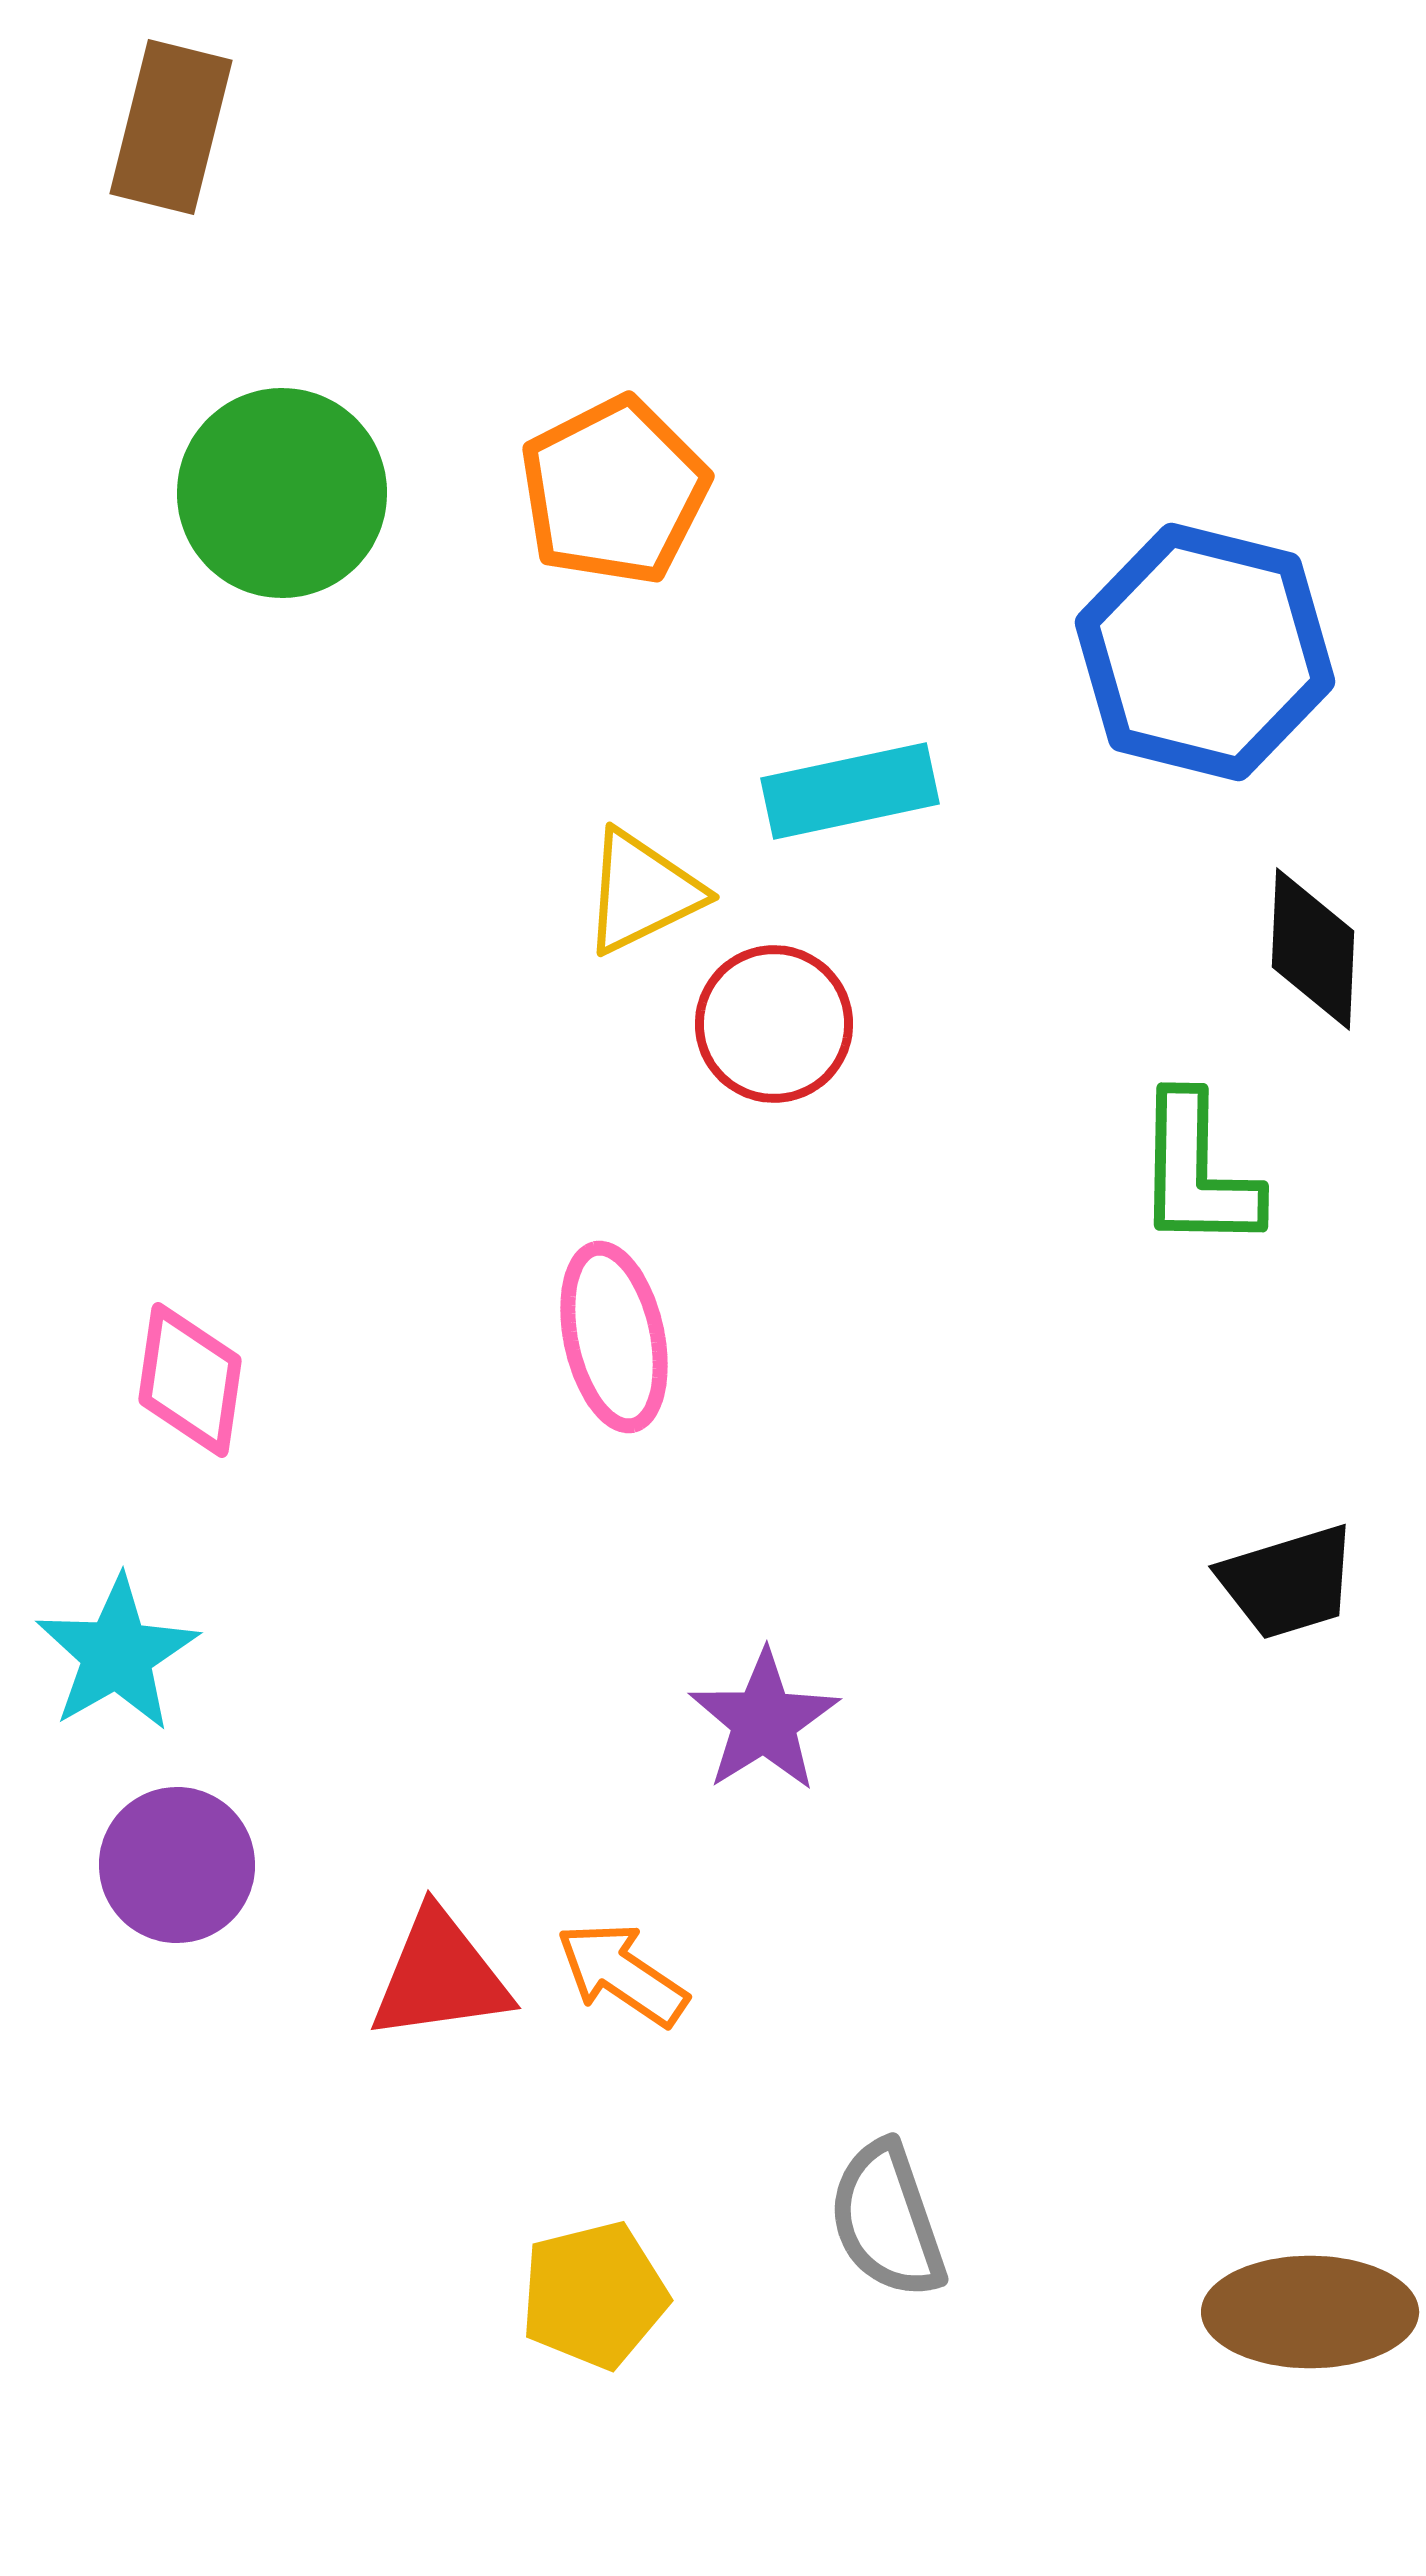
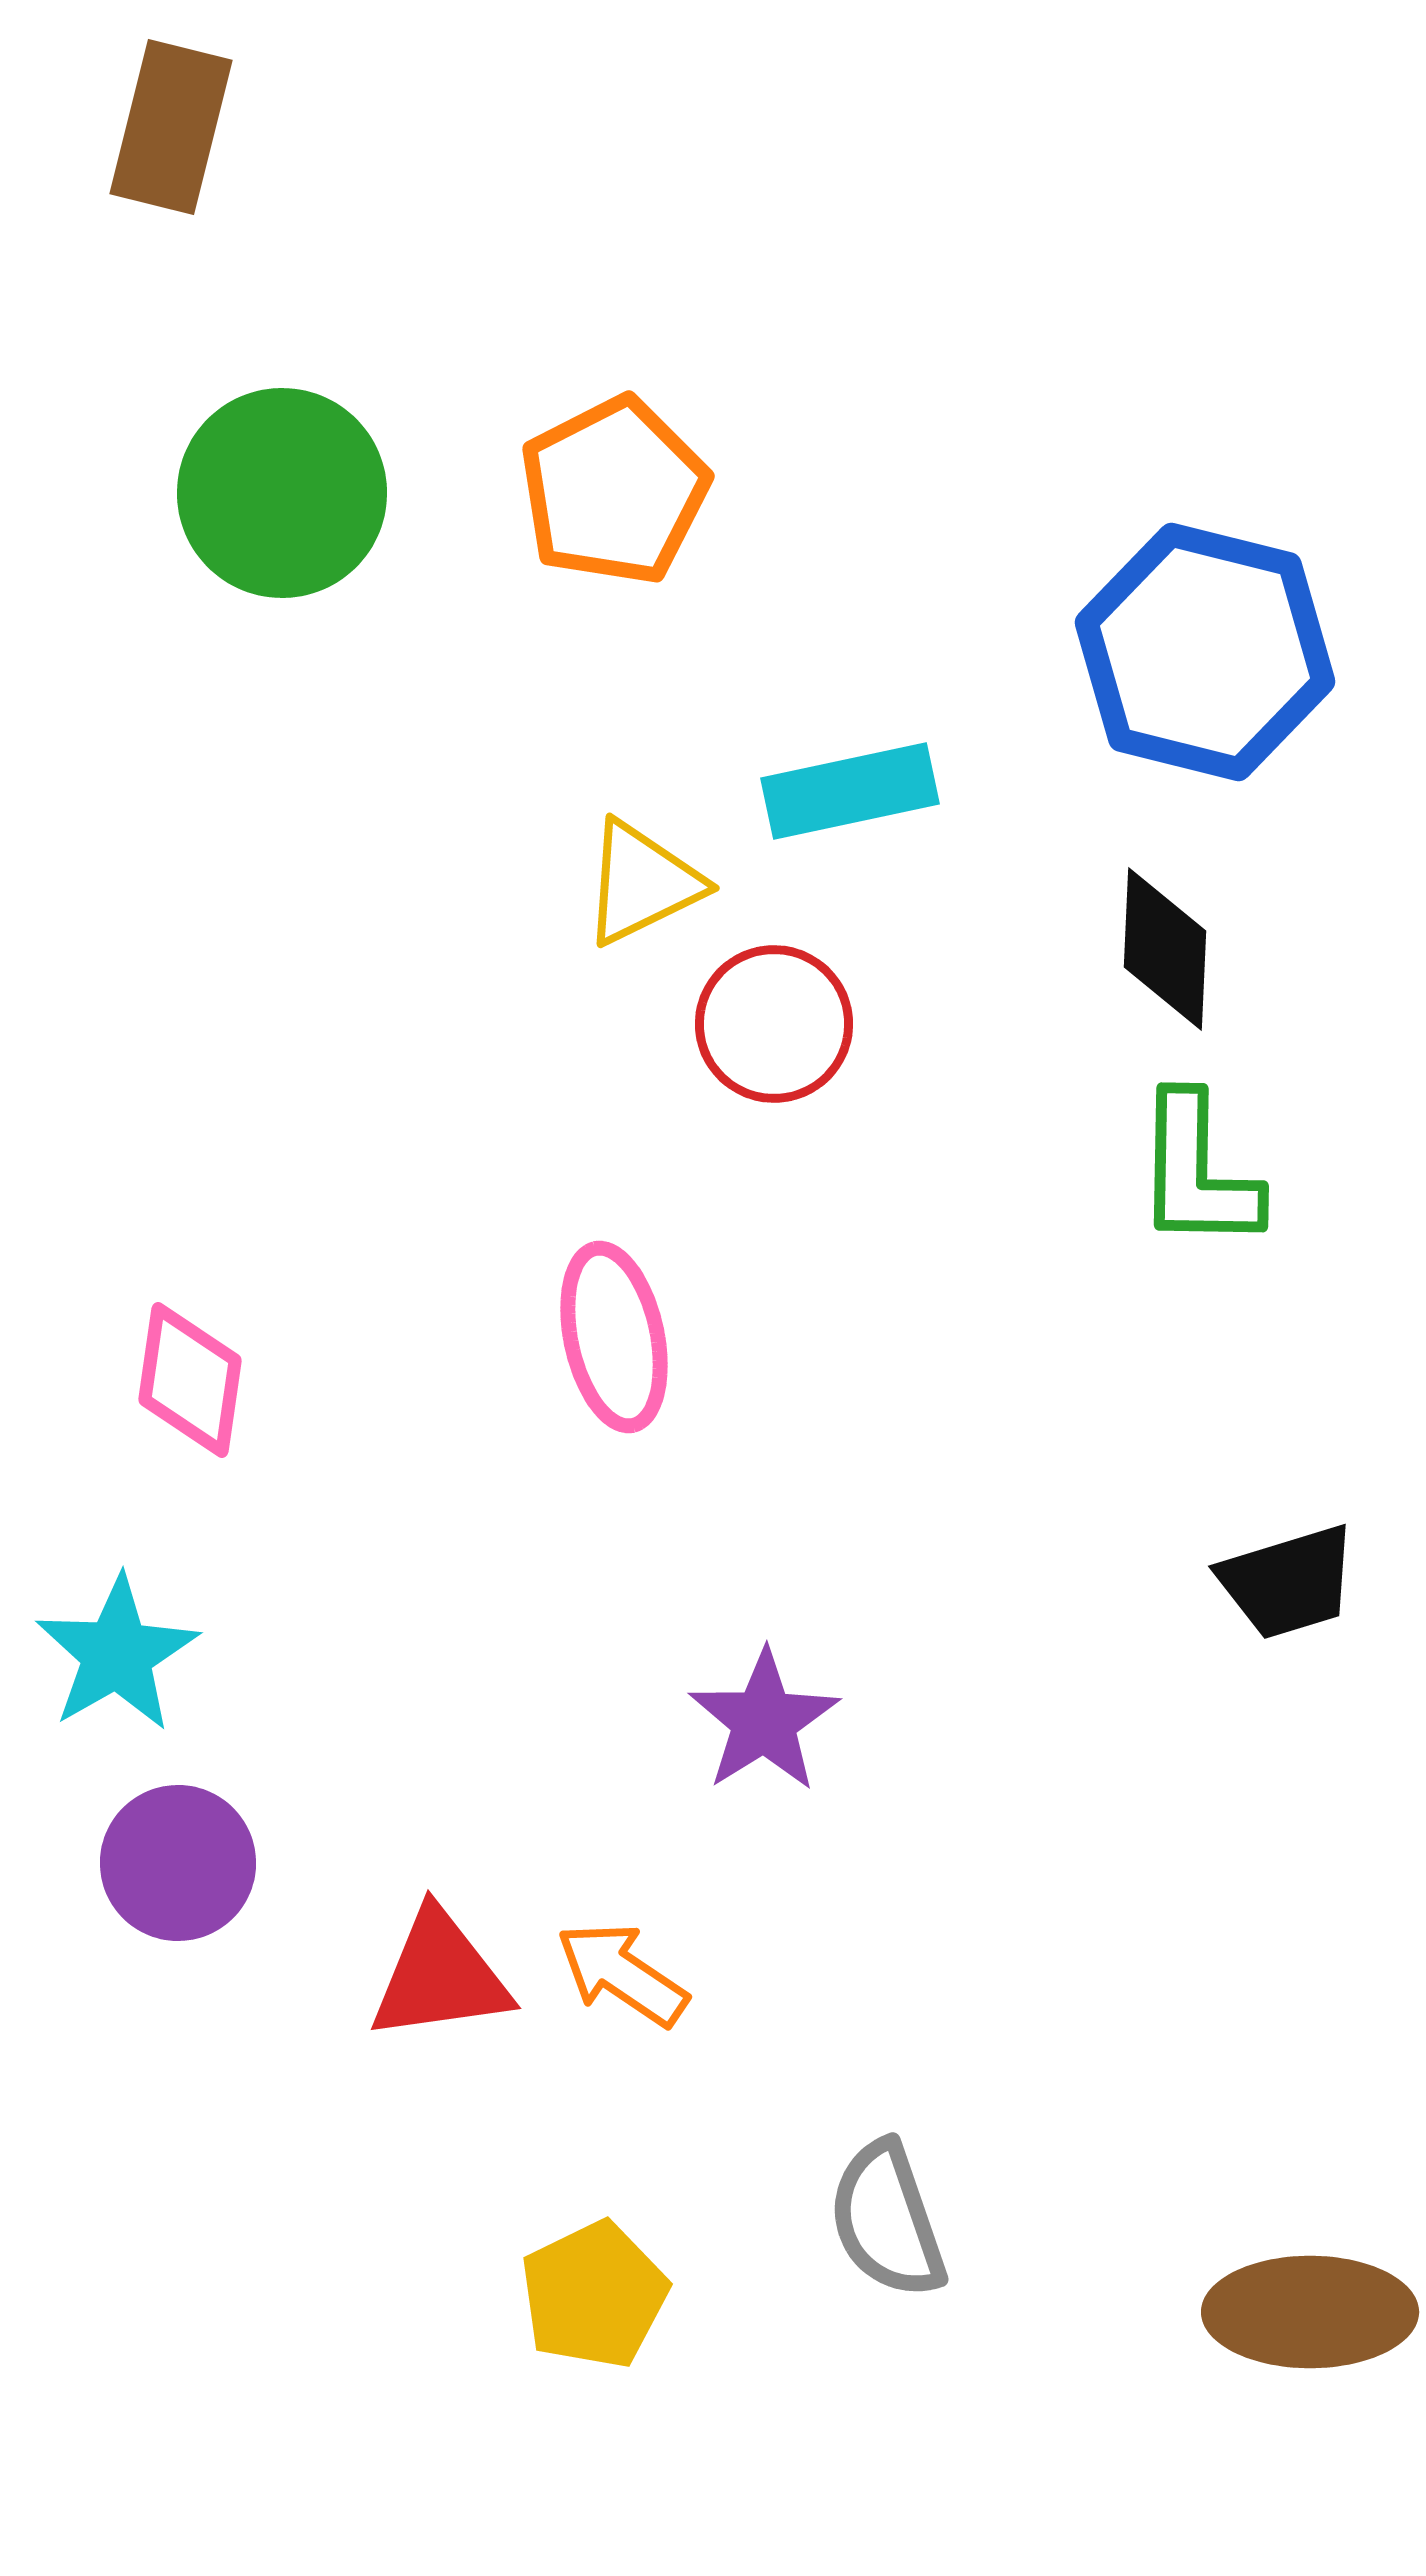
yellow triangle: moved 9 px up
black diamond: moved 148 px left
purple circle: moved 1 px right, 2 px up
yellow pentagon: rotated 12 degrees counterclockwise
